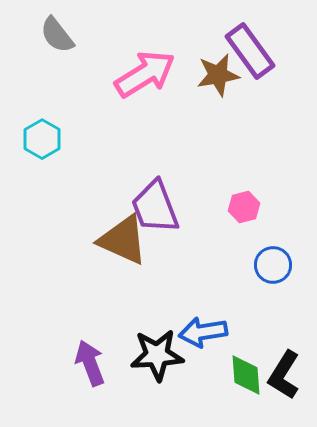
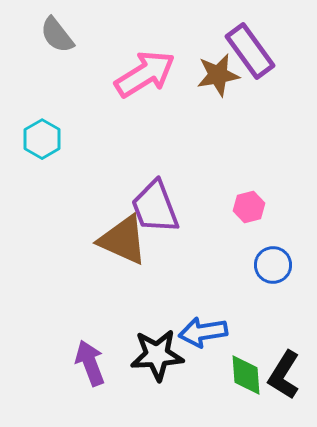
pink hexagon: moved 5 px right
